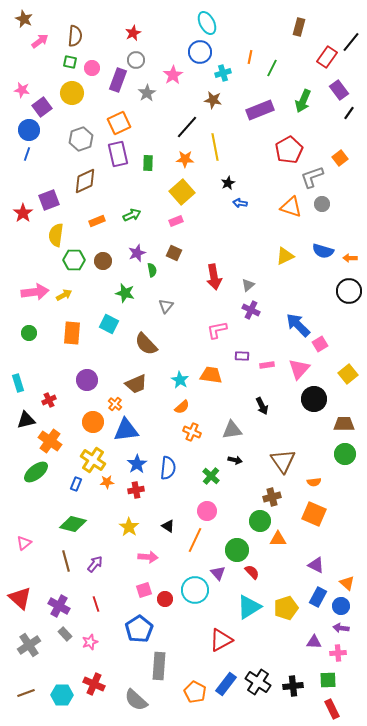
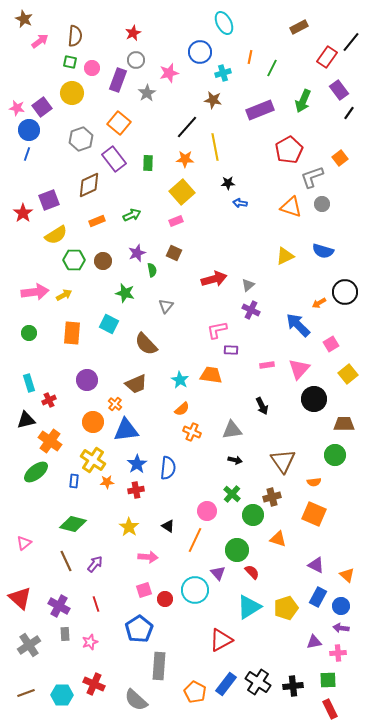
cyan ellipse at (207, 23): moved 17 px right
brown rectangle at (299, 27): rotated 48 degrees clockwise
pink star at (173, 75): moved 4 px left, 2 px up; rotated 18 degrees clockwise
pink star at (22, 90): moved 5 px left, 18 px down
orange square at (119, 123): rotated 25 degrees counterclockwise
purple rectangle at (118, 154): moved 4 px left, 5 px down; rotated 25 degrees counterclockwise
brown diamond at (85, 181): moved 4 px right, 4 px down
black star at (228, 183): rotated 24 degrees clockwise
yellow semicircle at (56, 235): rotated 130 degrees counterclockwise
orange arrow at (350, 258): moved 31 px left, 45 px down; rotated 32 degrees counterclockwise
red arrow at (214, 277): moved 2 px down; rotated 95 degrees counterclockwise
black circle at (349, 291): moved 4 px left, 1 px down
pink square at (320, 344): moved 11 px right
purple rectangle at (242, 356): moved 11 px left, 6 px up
cyan rectangle at (18, 383): moved 11 px right
orange semicircle at (182, 407): moved 2 px down
green circle at (345, 454): moved 10 px left, 1 px down
green cross at (211, 476): moved 21 px right, 18 px down
blue rectangle at (76, 484): moved 2 px left, 3 px up; rotated 16 degrees counterclockwise
green circle at (260, 521): moved 7 px left, 6 px up
orange triangle at (278, 539): rotated 18 degrees clockwise
brown line at (66, 561): rotated 10 degrees counterclockwise
orange triangle at (347, 583): moved 8 px up
gray rectangle at (65, 634): rotated 40 degrees clockwise
purple triangle at (314, 642): rotated 14 degrees counterclockwise
red rectangle at (332, 709): moved 2 px left
